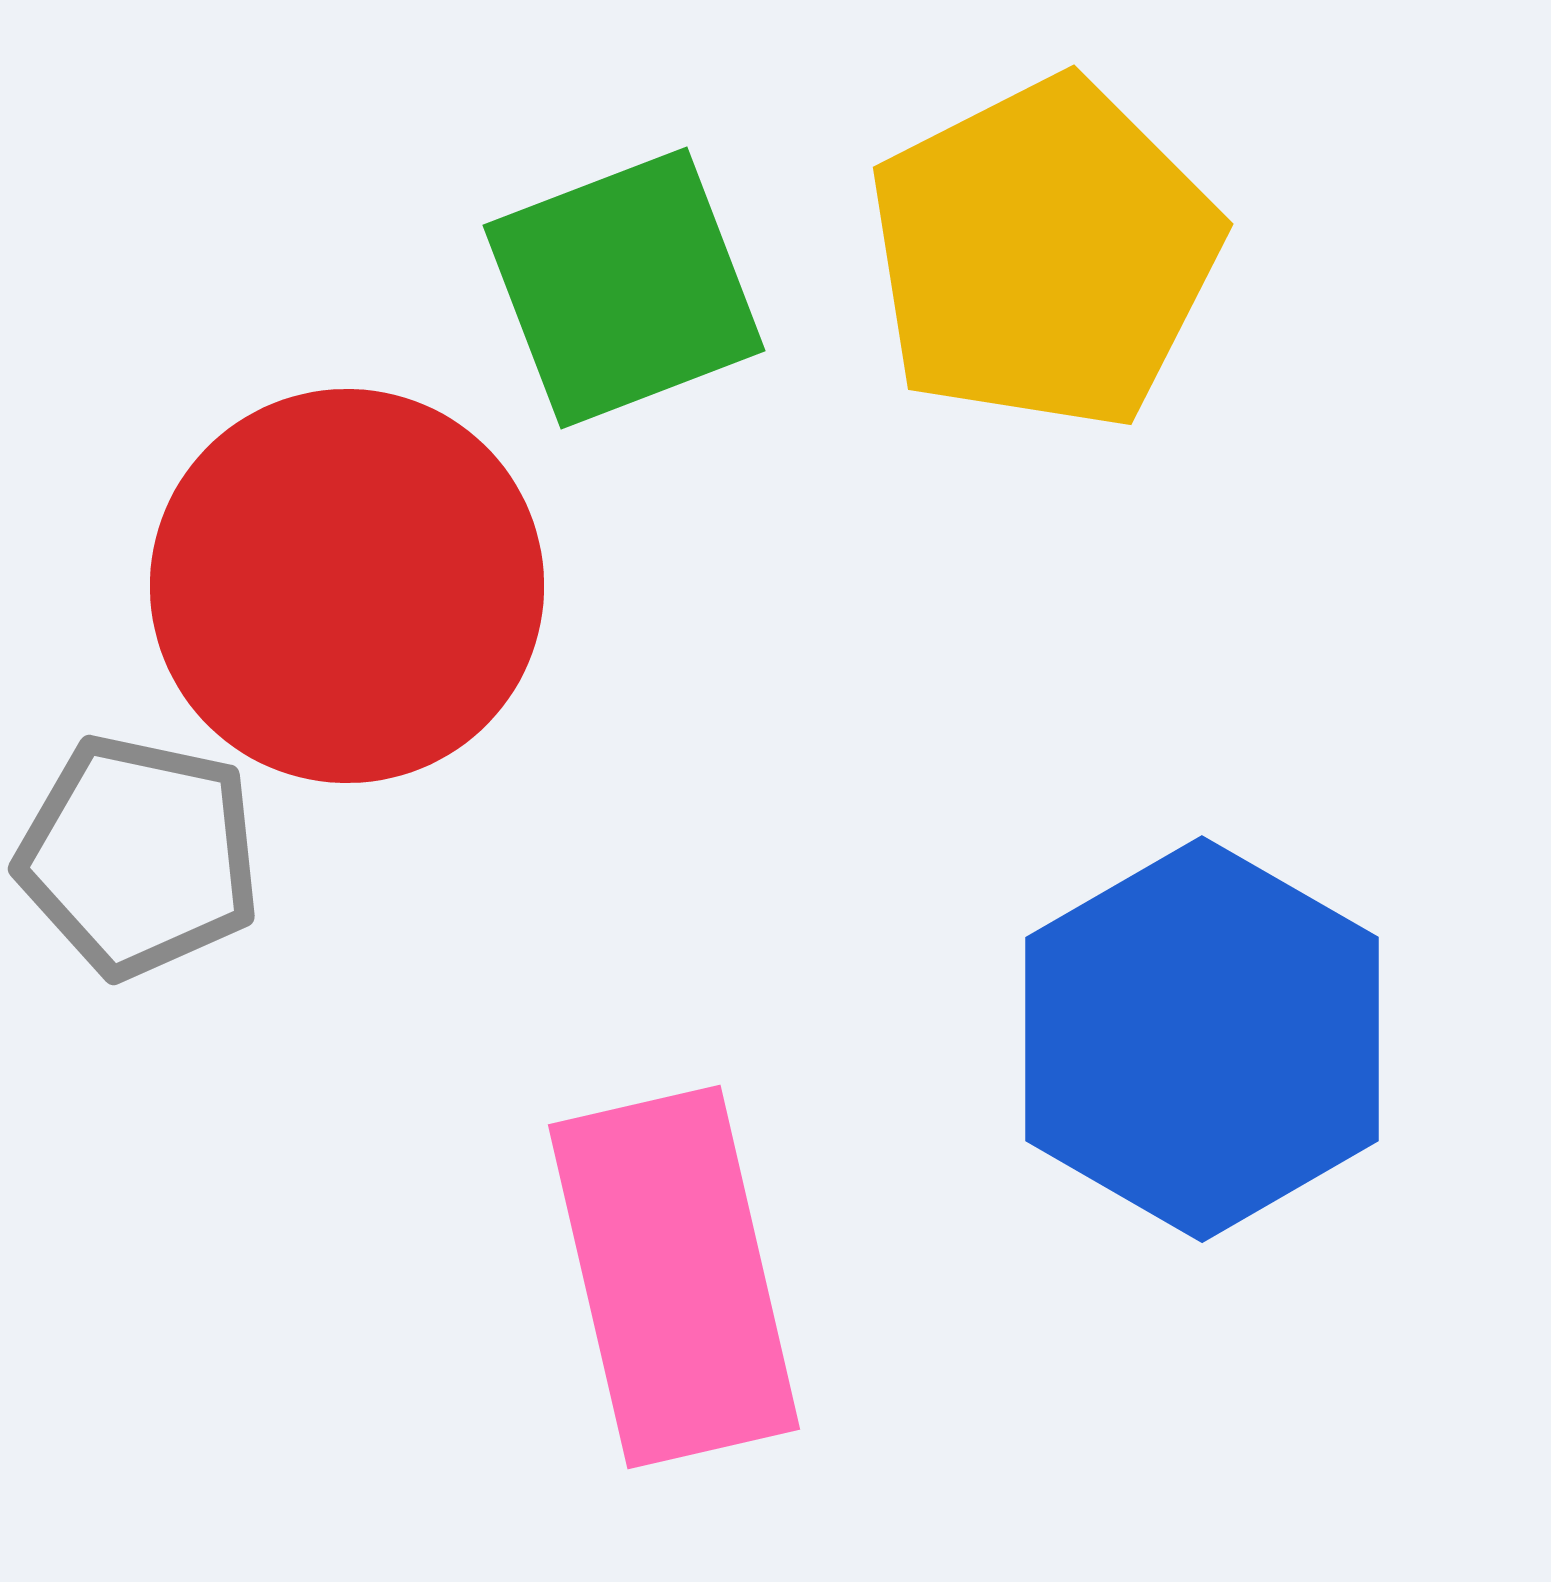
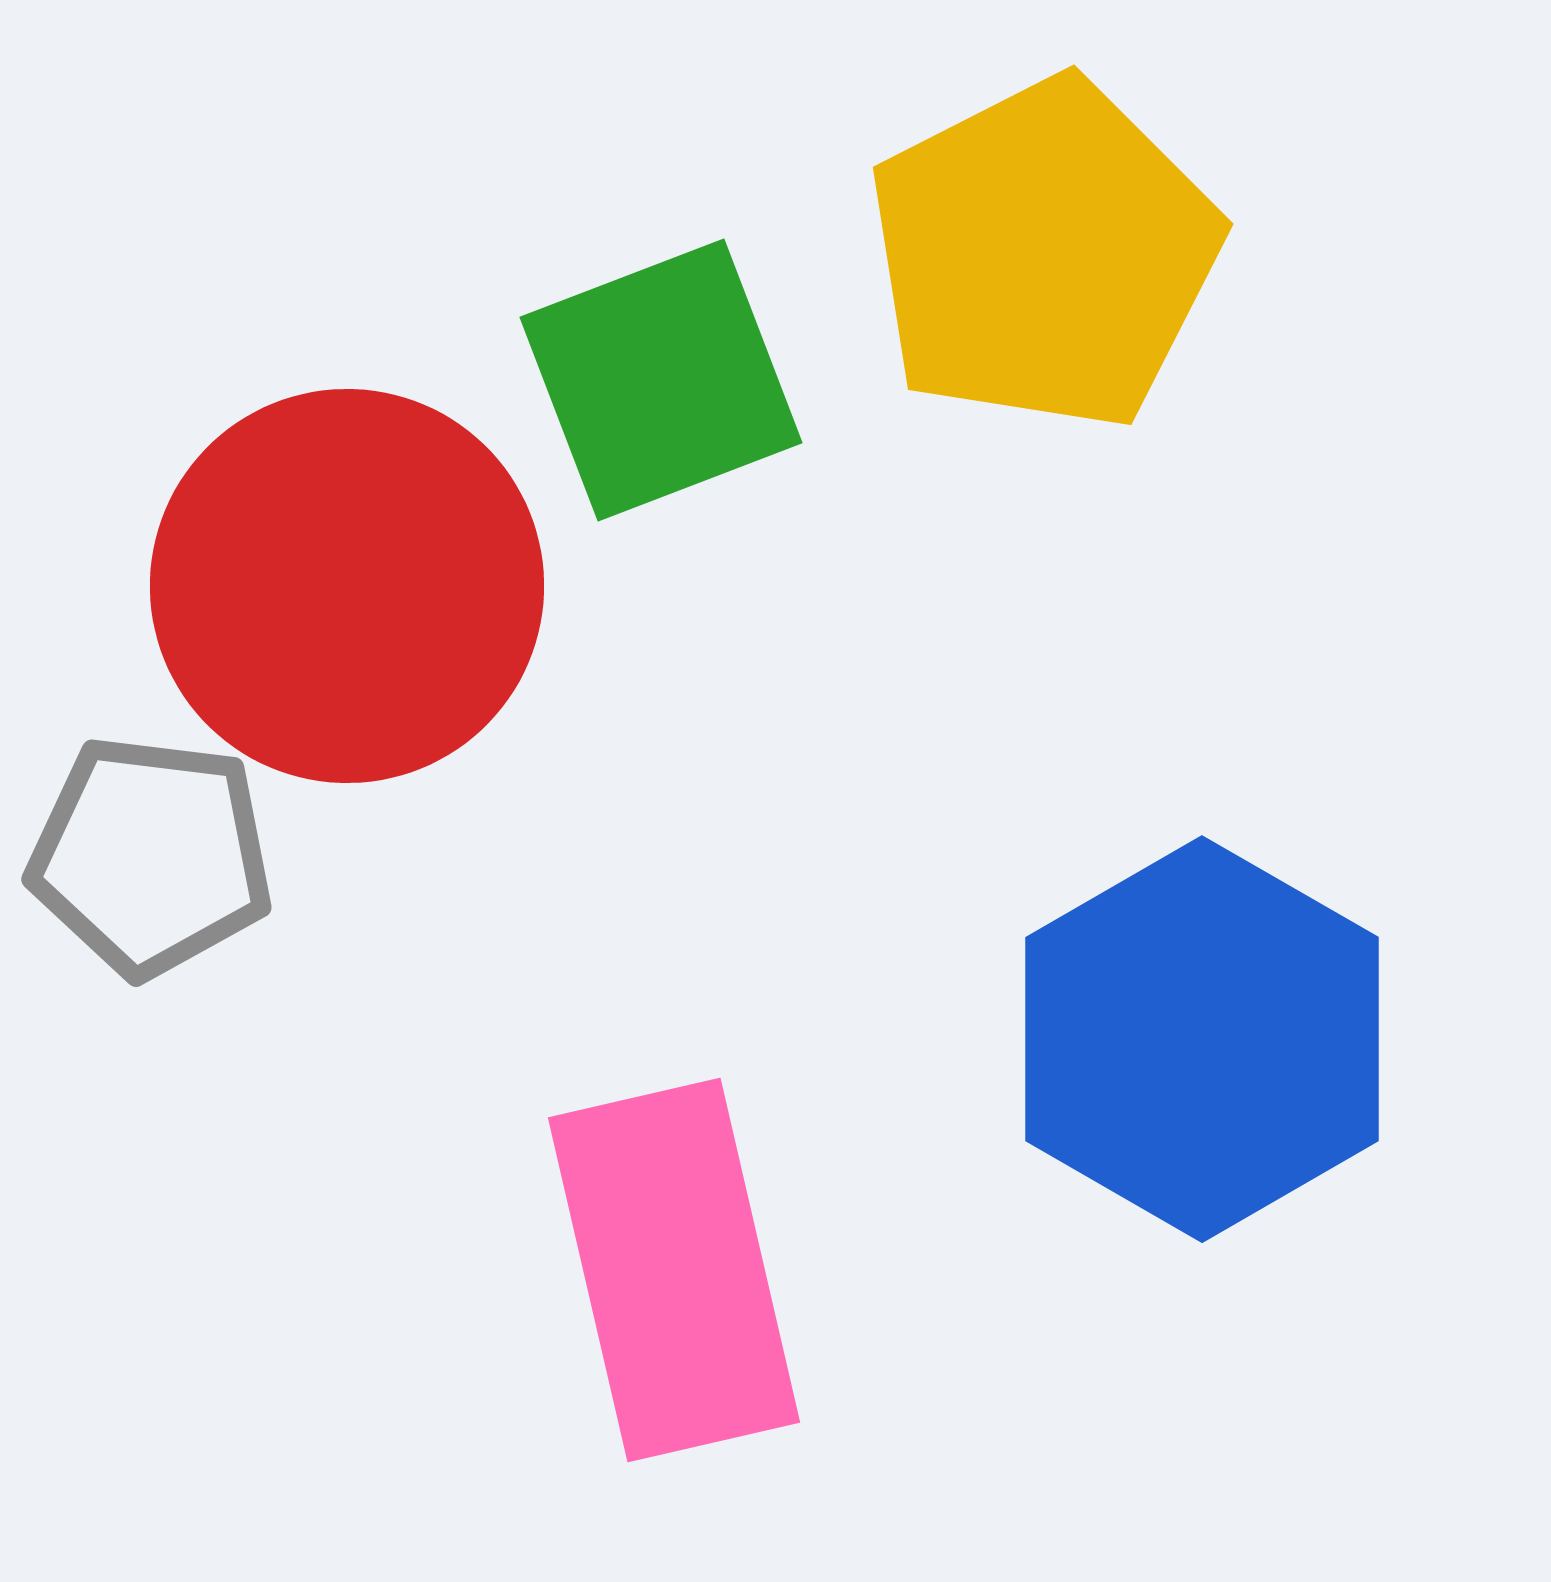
green square: moved 37 px right, 92 px down
gray pentagon: moved 12 px right; rotated 5 degrees counterclockwise
pink rectangle: moved 7 px up
